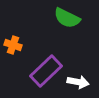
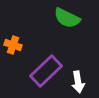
white arrow: rotated 70 degrees clockwise
